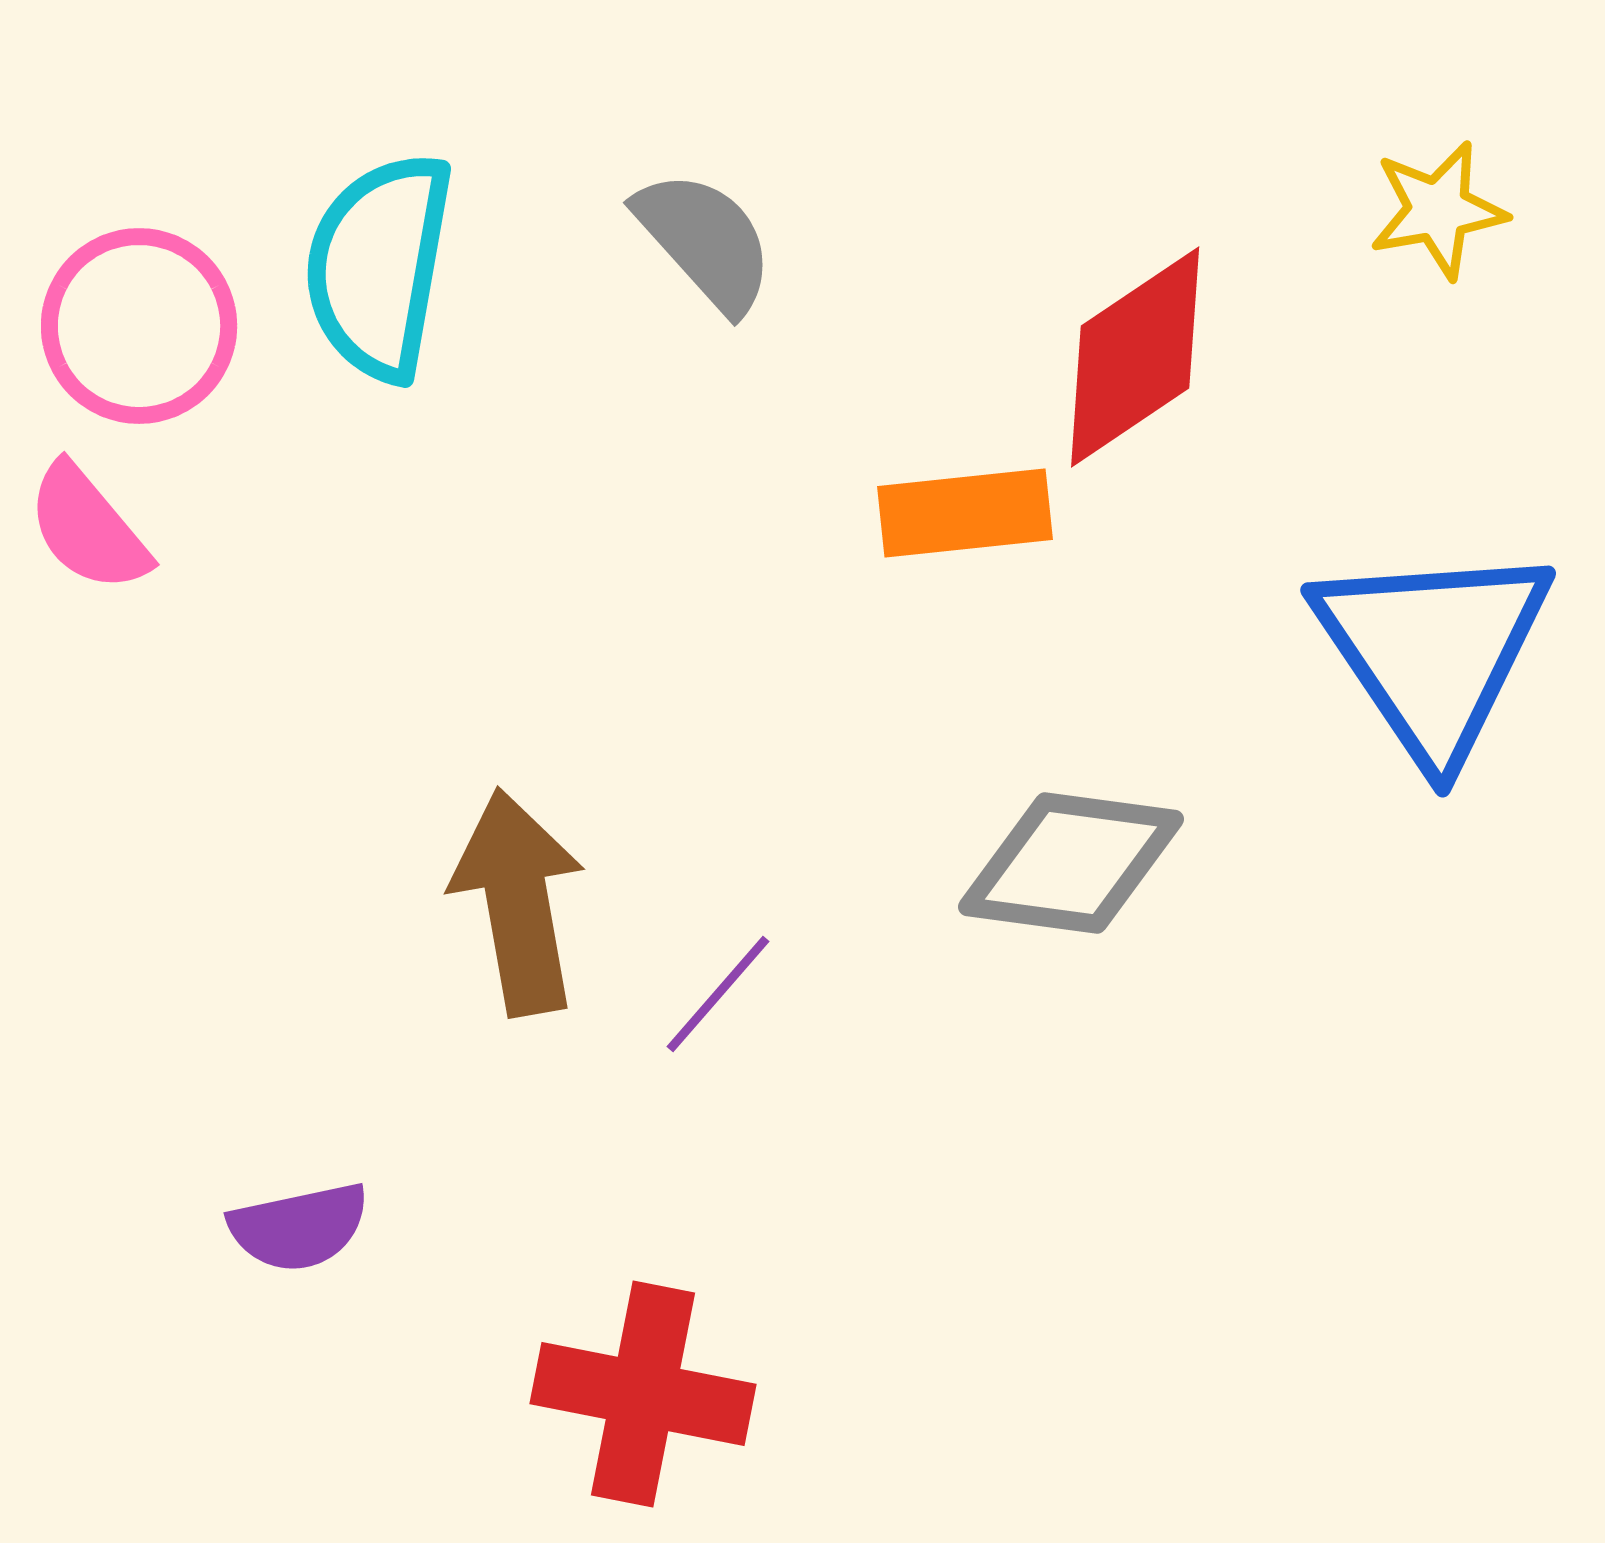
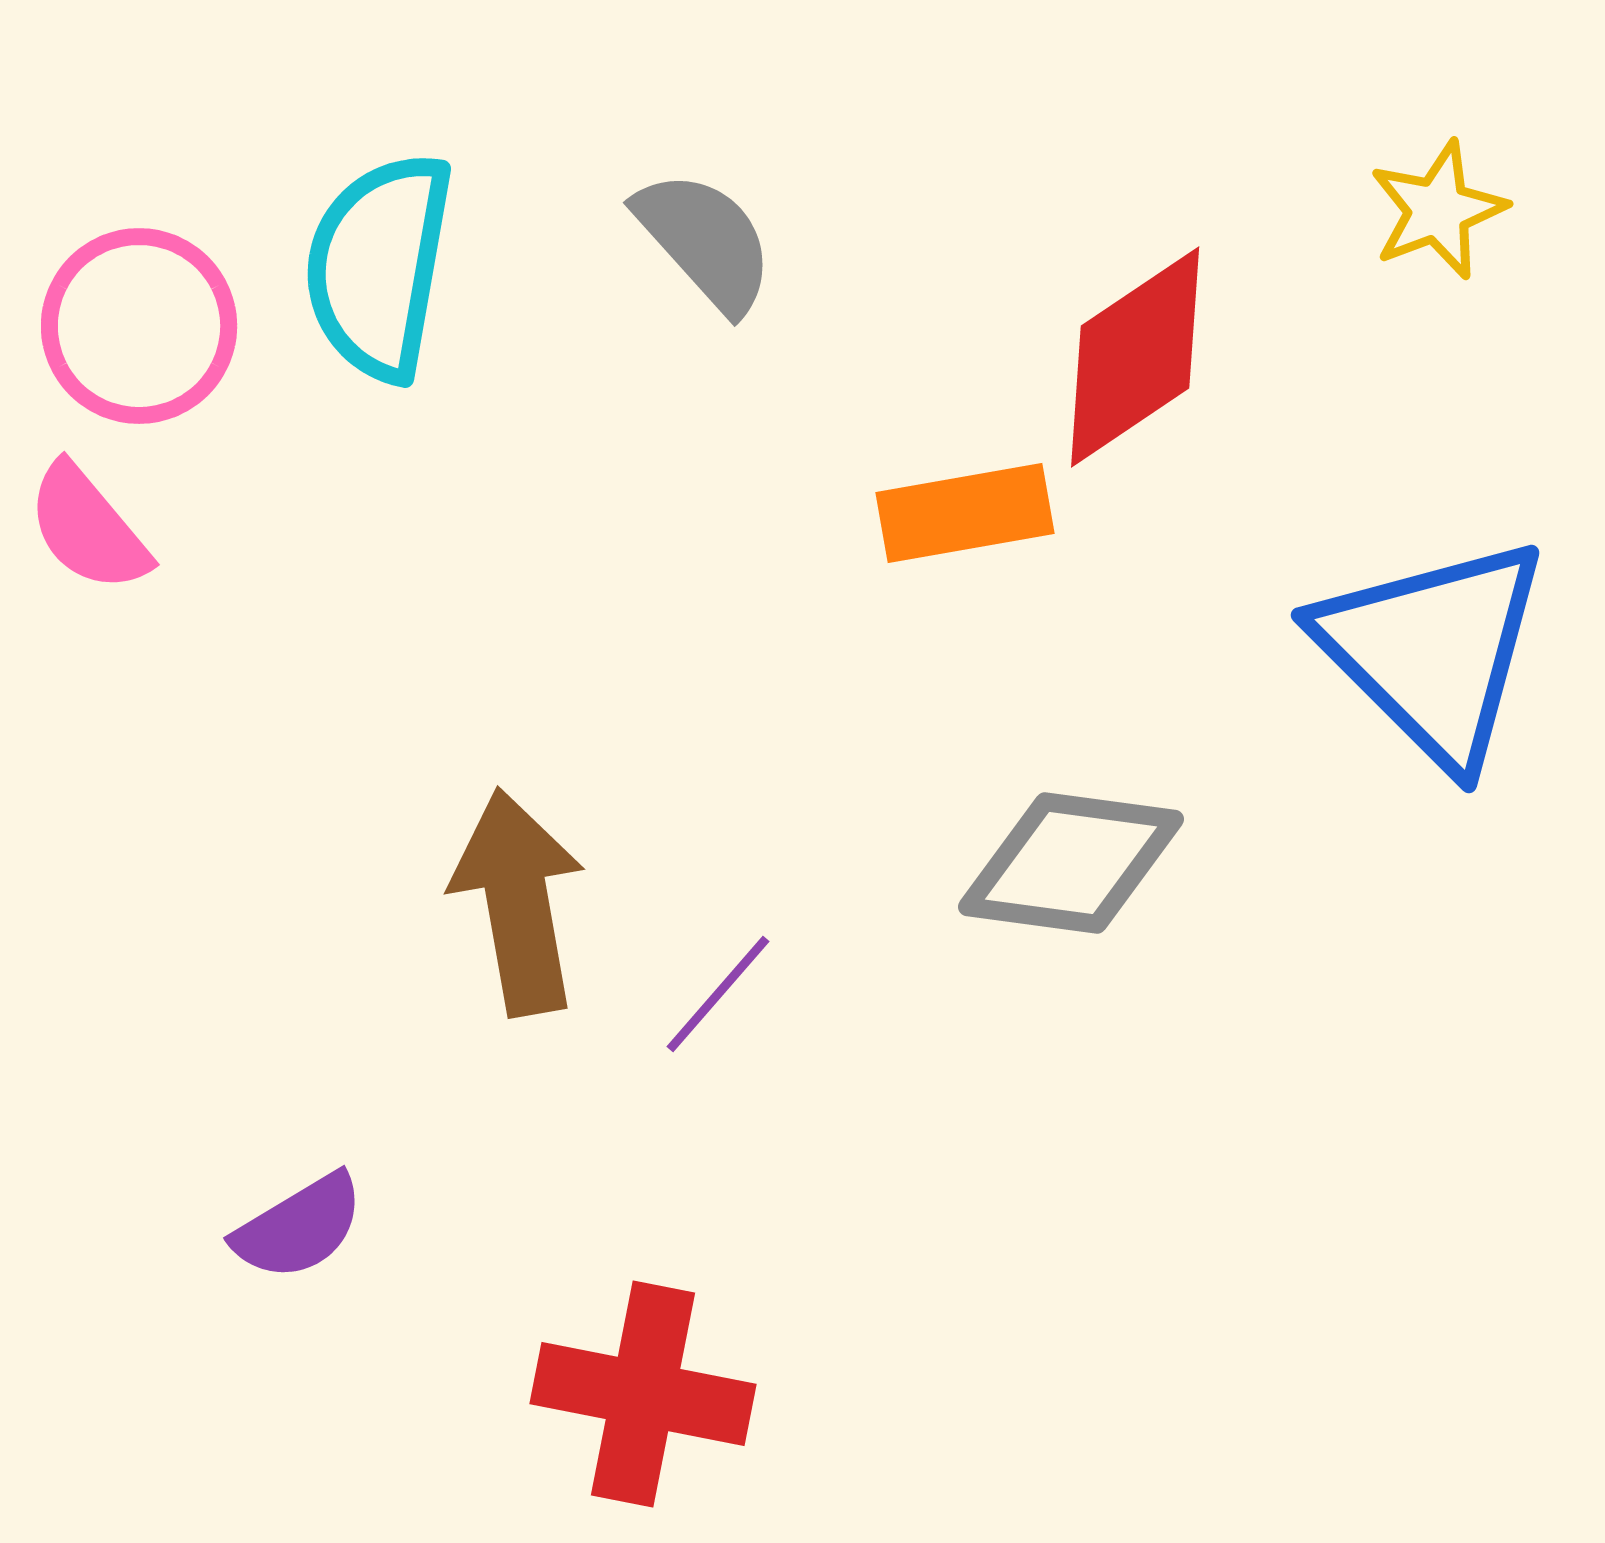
yellow star: rotated 11 degrees counterclockwise
orange rectangle: rotated 4 degrees counterclockwise
blue triangle: rotated 11 degrees counterclockwise
purple semicircle: rotated 19 degrees counterclockwise
